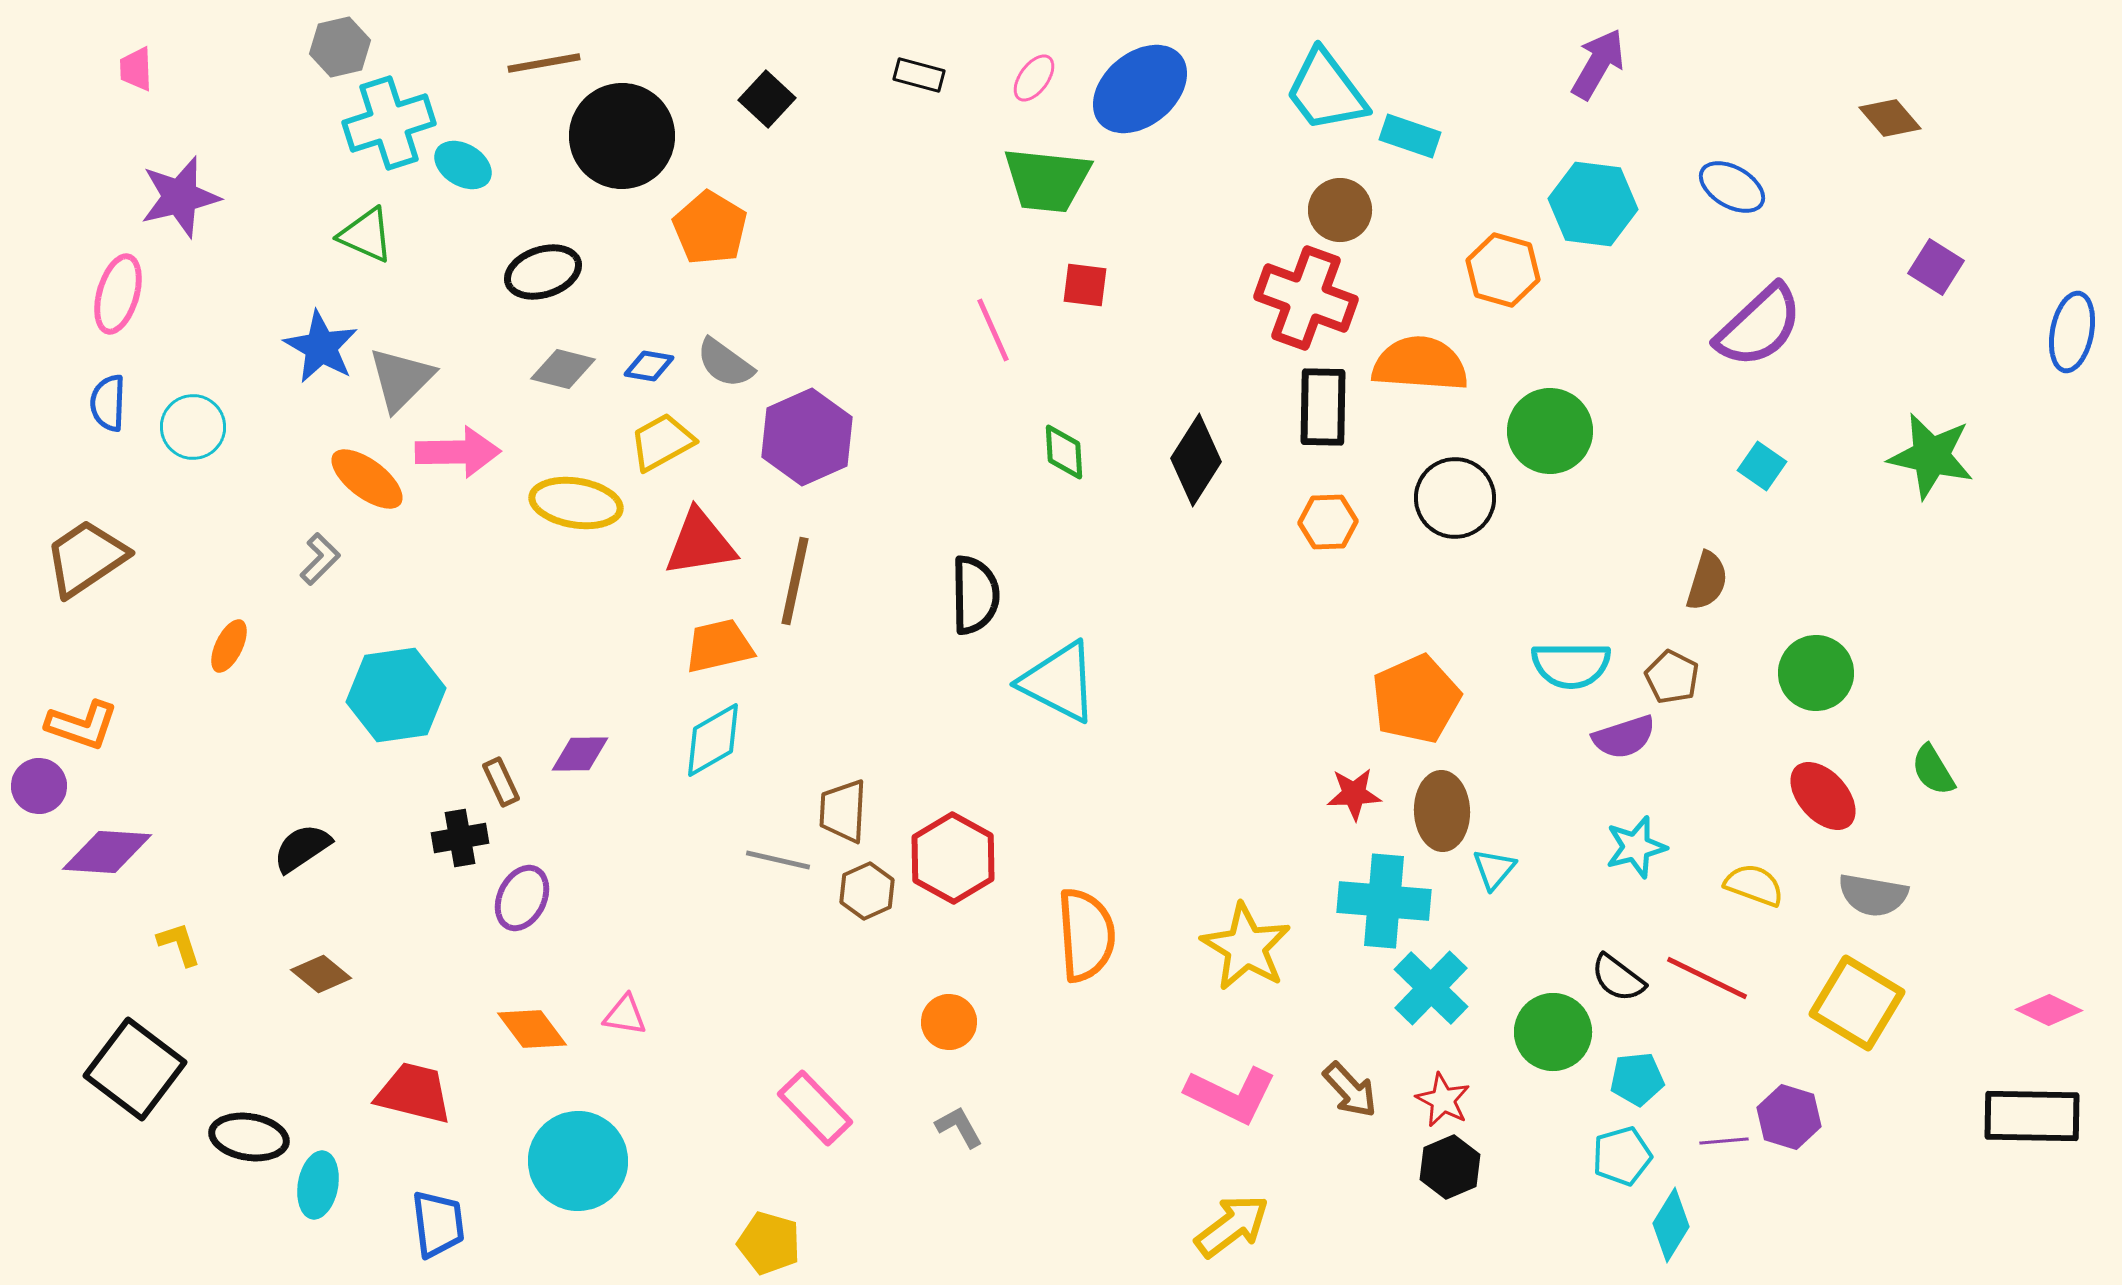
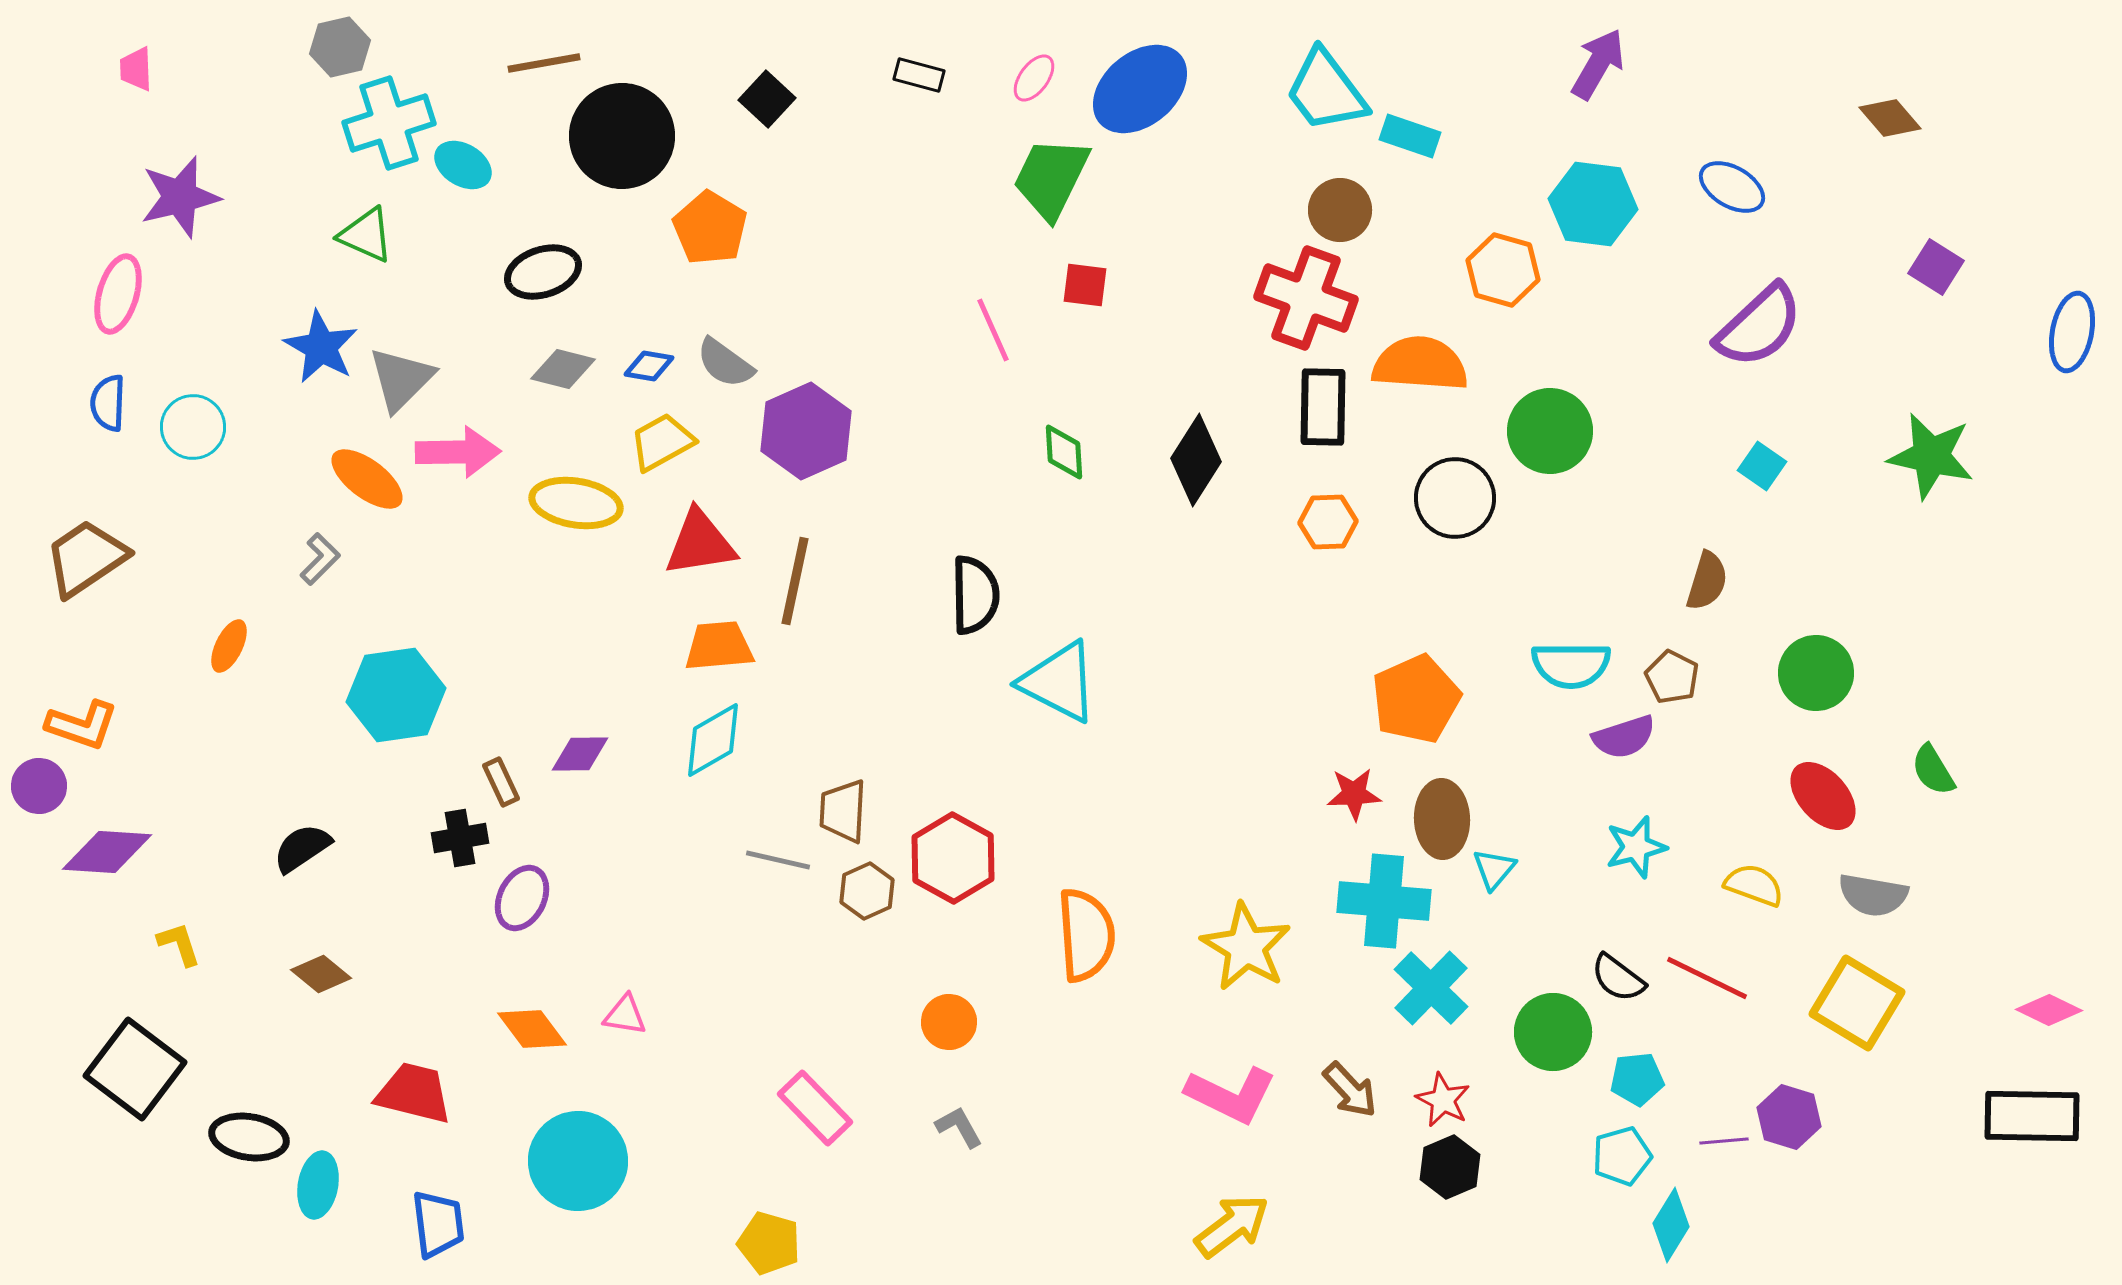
green trapezoid at (1047, 180): moved 4 px right, 2 px up; rotated 110 degrees clockwise
purple hexagon at (807, 437): moved 1 px left, 6 px up
orange trapezoid at (719, 646): rotated 8 degrees clockwise
brown ellipse at (1442, 811): moved 8 px down
